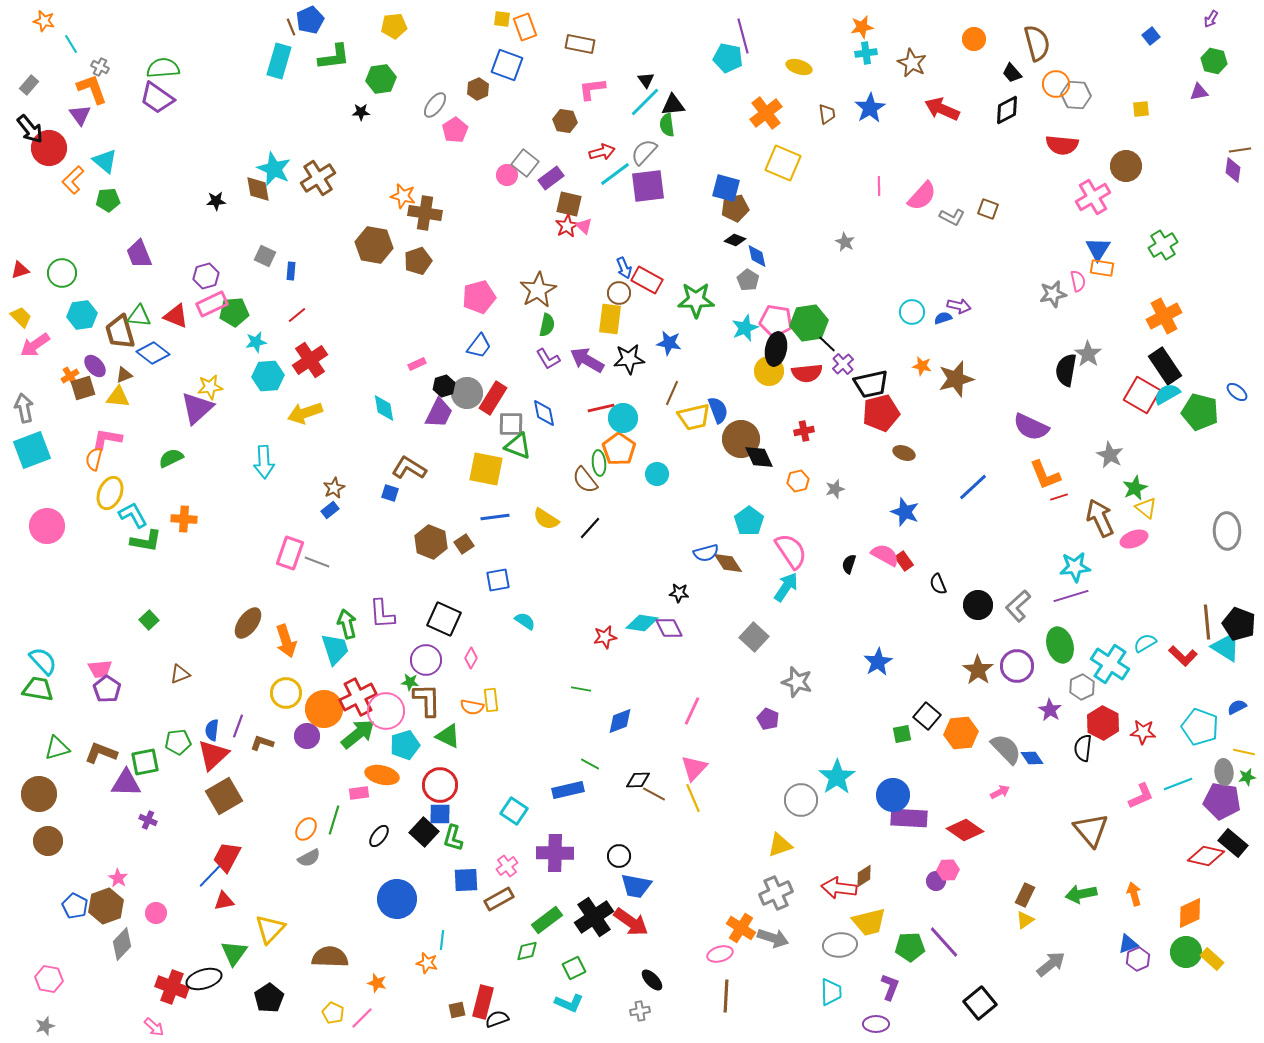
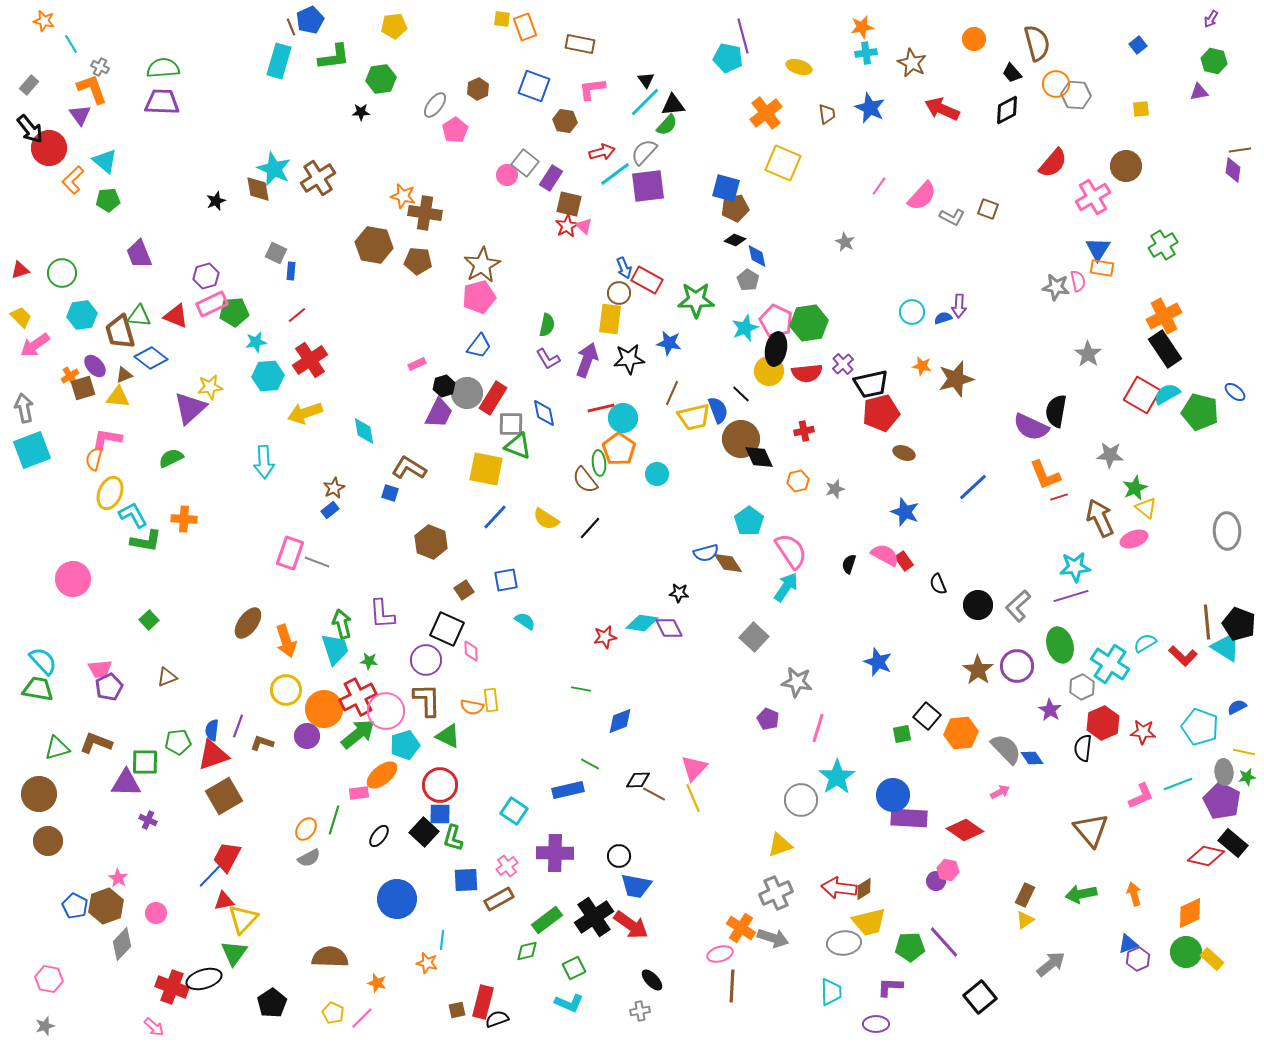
blue square at (1151, 36): moved 13 px left, 9 px down
blue square at (507, 65): moved 27 px right, 21 px down
purple trapezoid at (157, 98): moved 5 px right, 4 px down; rotated 147 degrees clockwise
blue star at (870, 108): rotated 16 degrees counterclockwise
green semicircle at (667, 125): rotated 130 degrees counterclockwise
red semicircle at (1062, 145): moved 9 px left, 18 px down; rotated 56 degrees counterclockwise
purple rectangle at (551, 178): rotated 20 degrees counterclockwise
pink line at (879, 186): rotated 36 degrees clockwise
black star at (216, 201): rotated 18 degrees counterclockwise
gray square at (265, 256): moved 11 px right, 3 px up
brown pentagon at (418, 261): rotated 24 degrees clockwise
brown star at (538, 290): moved 56 px left, 25 px up
gray star at (1053, 294): moved 3 px right, 7 px up; rotated 20 degrees clockwise
purple arrow at (959, 306): rotated 80 degrees clockwise
pink pentagon at (776, 321): rotated 16 degrees clockwise
black line at (827, 344): moved 86 px left, 50 px down
blue diamond at (153, 353): moved 2 px left, 5 px down
purple arrow at (587, 360): rotated 80 degrees clockwise
black rectangle at (1165, 366): moved 17 px up
black semicircle at (1066, 370): moved 10 px left, 41 px down
blue ellipse at (1237, 392): moved 2 px left
purple triangle at (197, 408): moved 7 px left
cyan diamond at (384, 408): moved 20 px left, 23 px down
gray star at (1110, 455): rotated 24 degrees counterclockwise
blue line at (495, 517): rotated 40 degrees counterclockwise
pink circle at (47, 526): moved 26 px right, 53 px down
brown square at (464, 544): moved 46 px down
blue square at (498, 580): moved 8 px right
black square at (444, 619): moved 3 px right, 10 px down
green arrow at (347, 624): moved 5 px left
pink diamond at (471, 658): moved 7 px up; rotated 30 degrees counterclockwise
blue star at (878, 662): rotated 20 degrees counterclockwise
brown triangle at (180, 674): moved 13 px left, 3 px down
green star at (410, 682): moved 41 px left, 21 px up
gray star at (797, 682): rotated 8 degrees counterclockwise
purple pentagon at (107, 689): moved 2 px right, 2 px up; rotated 12 degrees clockwise
yellow circle at (286, 693): moved 3 px up
pink line at (692, 711): moved 126 px right, 17 px down; rotated 8 degrees counterclockwise
red hexagon at (1103, 723): rotated 8 degrees clockwise
brown L-shape at (101, 753): moved 5 px left, 10 px up
red triangle at (213, 755): rotated 24 degrees clockwise
green square at (145, 762): rotated 12 degrees clockwise
orange ellipse at (382, 775): rotated 52 degrees counterclockwise
purple pentagon at (1222, 801): rotated 18 degrees clockwise
pink hexagon at (948, 870): rotated 15 degrees clockwise
brown diamond at (864, 876): moved 13 px down
red arrow at (631, 922): moved 3 px down
yellow triangle at (270, 929): moved 27 px left, 10 px up
gray ellipse at (840, 945): moved 4 px right, 2 px up
purple L-shape at (890, 987): rotated 108 degrees counterclockwise
brown line at (726, 996): moved 6 px right, 10 px up
black pentagon at (269, 998): moved 3 px right, 5 px down
black square at (980, 1003): moved 6 px up
